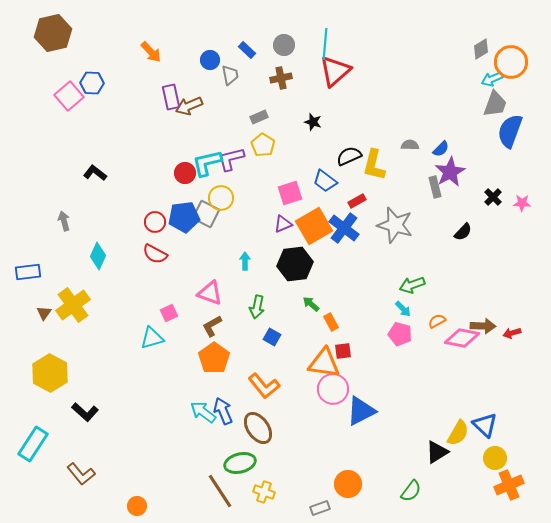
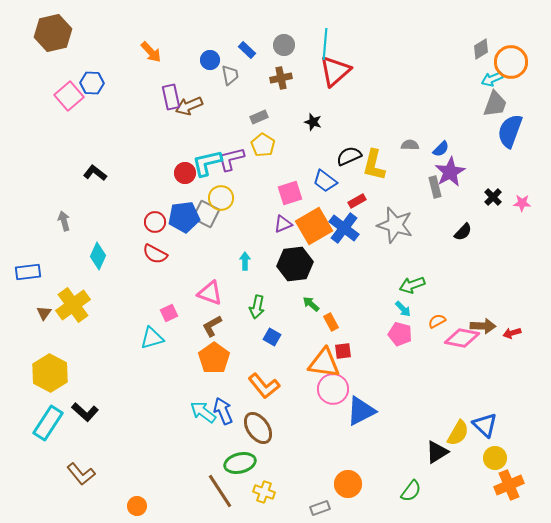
cyan rectangle at (33, 444): moved 15 px right, 21 px up
